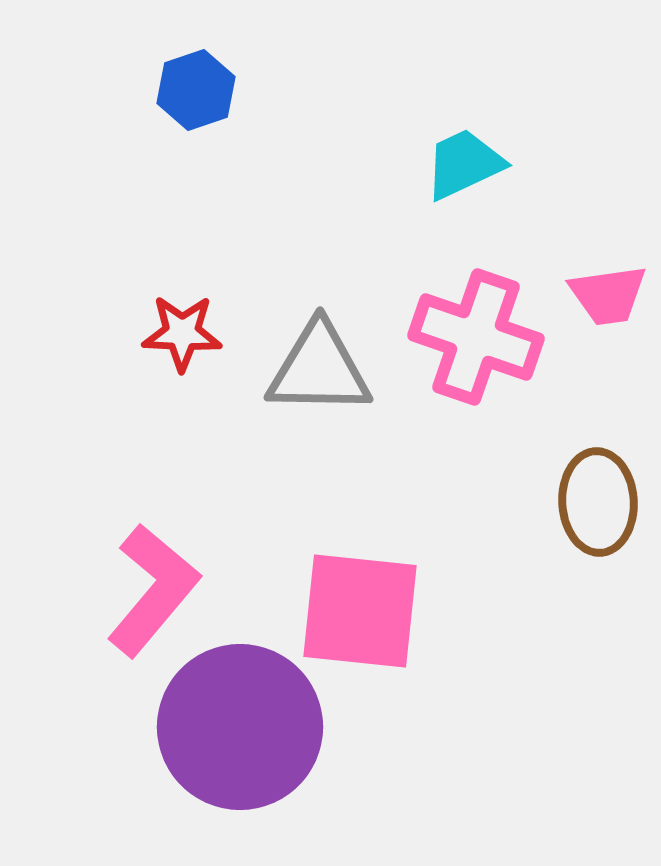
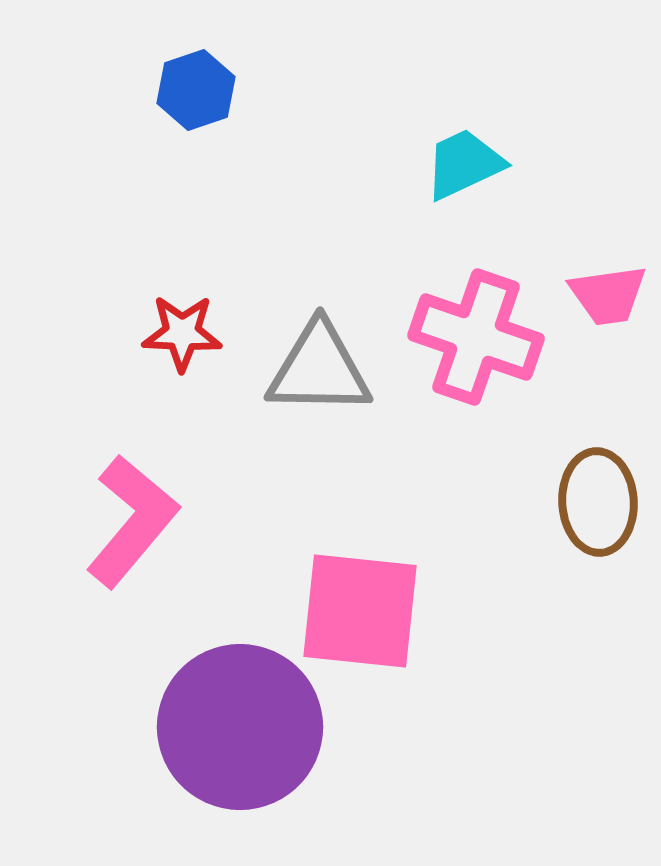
pink L-shape: moved 21 px left, 69 px up
